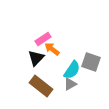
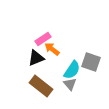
black triangle: rotated 24 degrees clockwise
gray triangle: rotated 40 degrees counterclockwise
